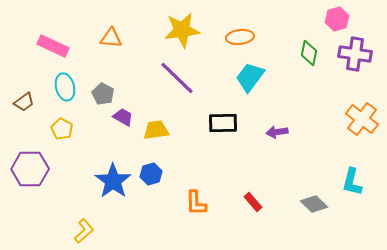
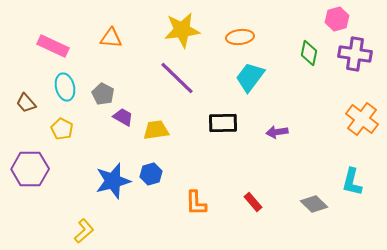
brown trapezoid: moved 2 px right, 1 px down; rotated 85 degrees clockwise
blue star: rotated 21 degrees clockwise
